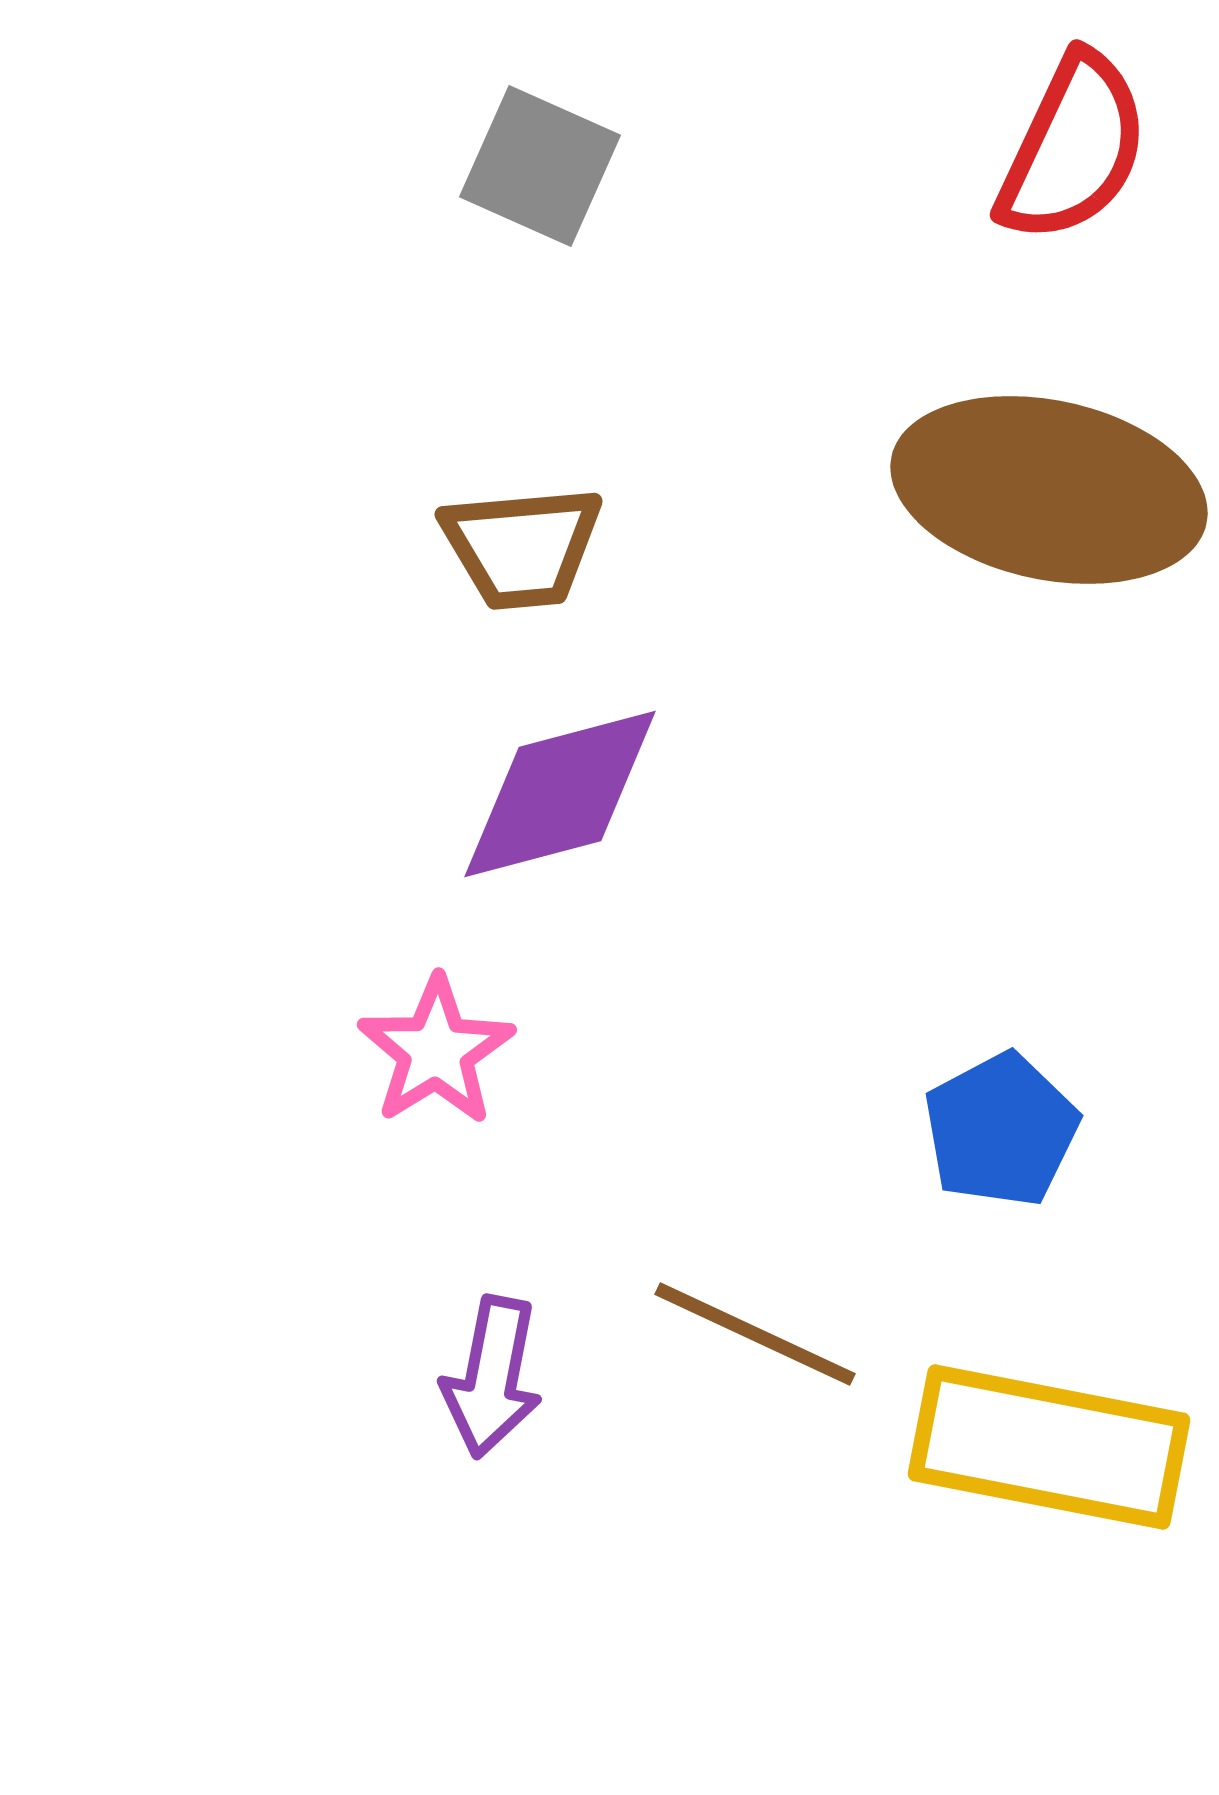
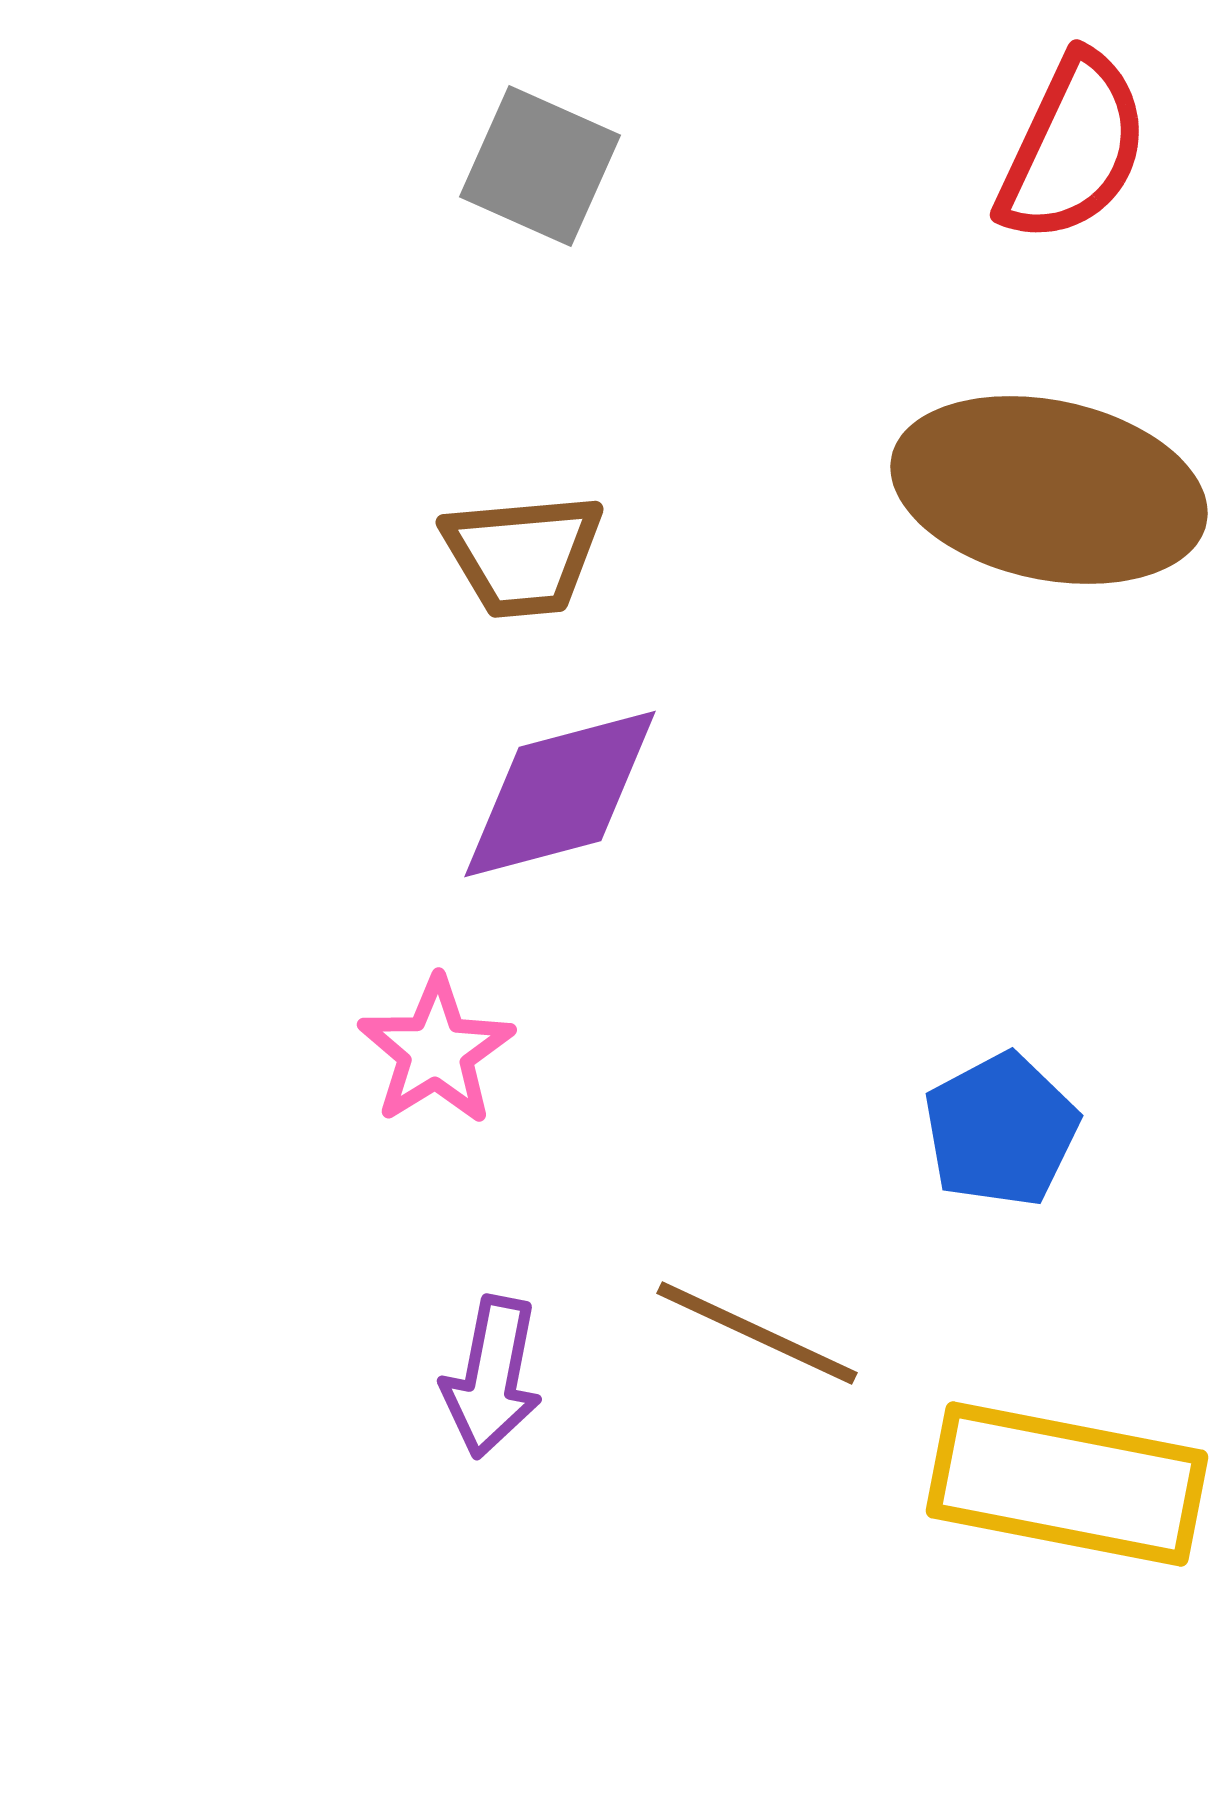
brown trapezoid: moved 1 px right, 8 px down
brown line: moved 2 px right, 1 px up
yellow rectangle: moved 18 px right, 37 px down
